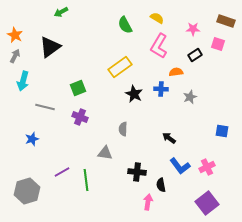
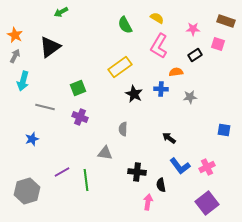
gray star: rotated 16 degrees clockwise
blue square: moved 2 px right, 1 px up
